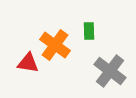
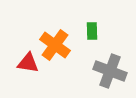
green rectangle: moved 3 px right
gray cross: rotated 16 degrees counterclockwise
